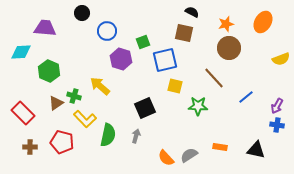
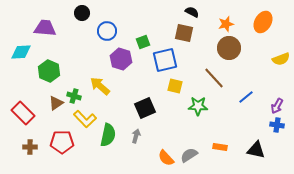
red pentagon: rotated 15 degrees counterclockwise
